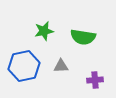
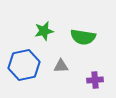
blue hexagon: moved 1 px up
